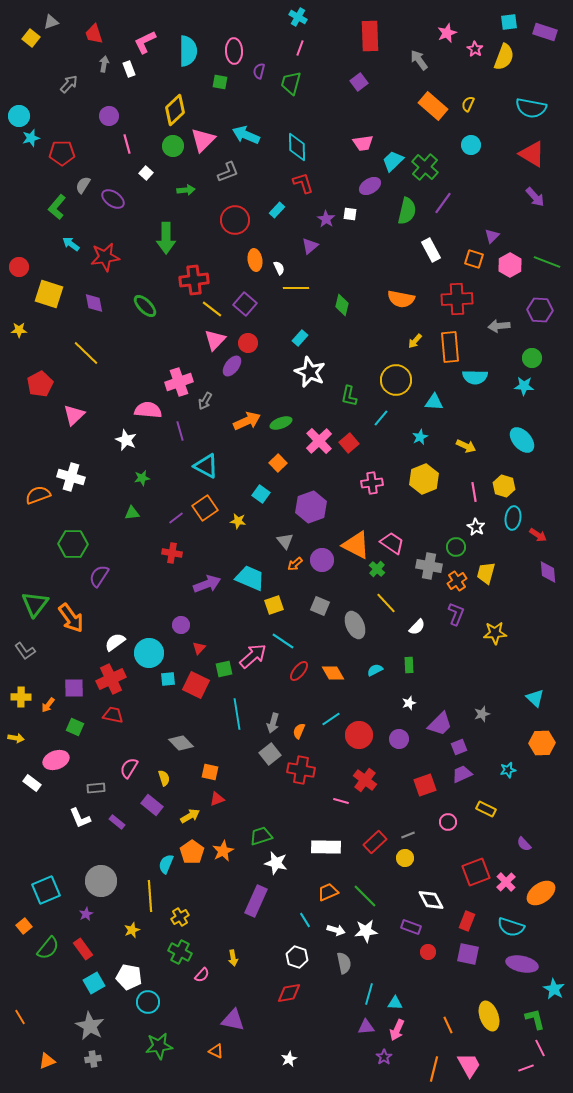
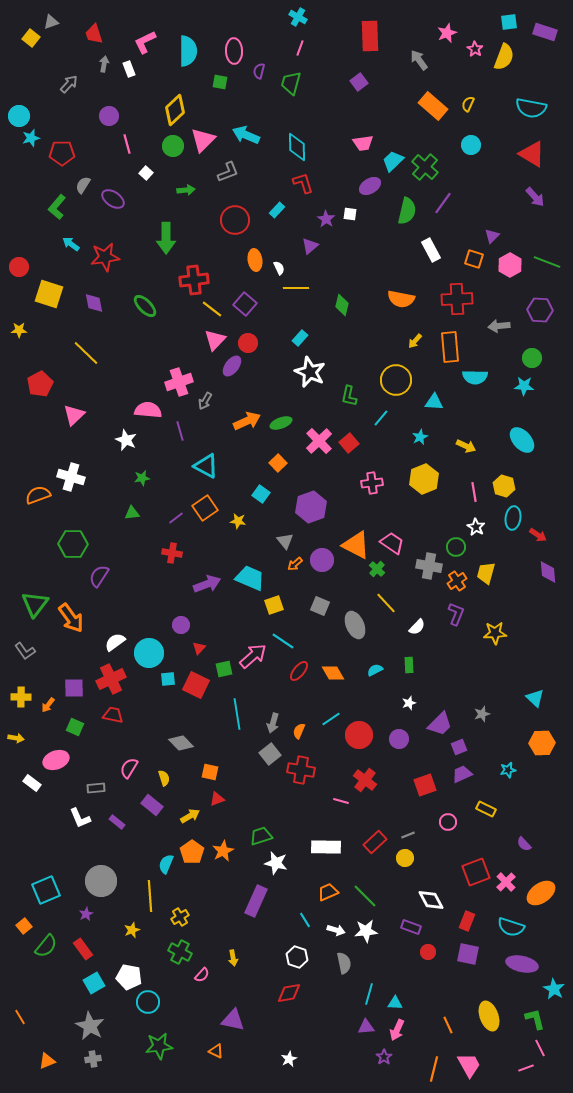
green semicircle at (48, 948): moved 2 px left, 2 px up
